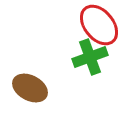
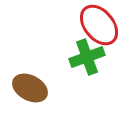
green cross: moved 3 px left
